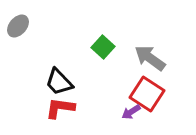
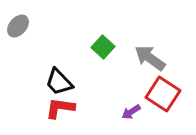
red square: moved 16 px right
